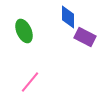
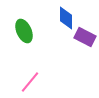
blue diamond: moved 2 px left, 1 px down
